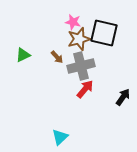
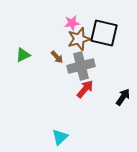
pink star: moved 1 px left, 1 px down; rotated 21 degrees counterclockwise
